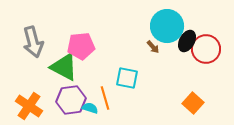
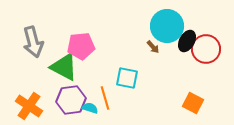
orange square: rotated 15 degrees counterclockwise
